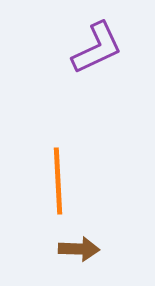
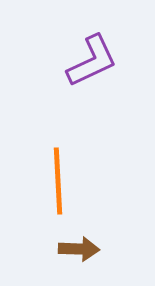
purple L-shape: moved 5 px left, 13 px down
